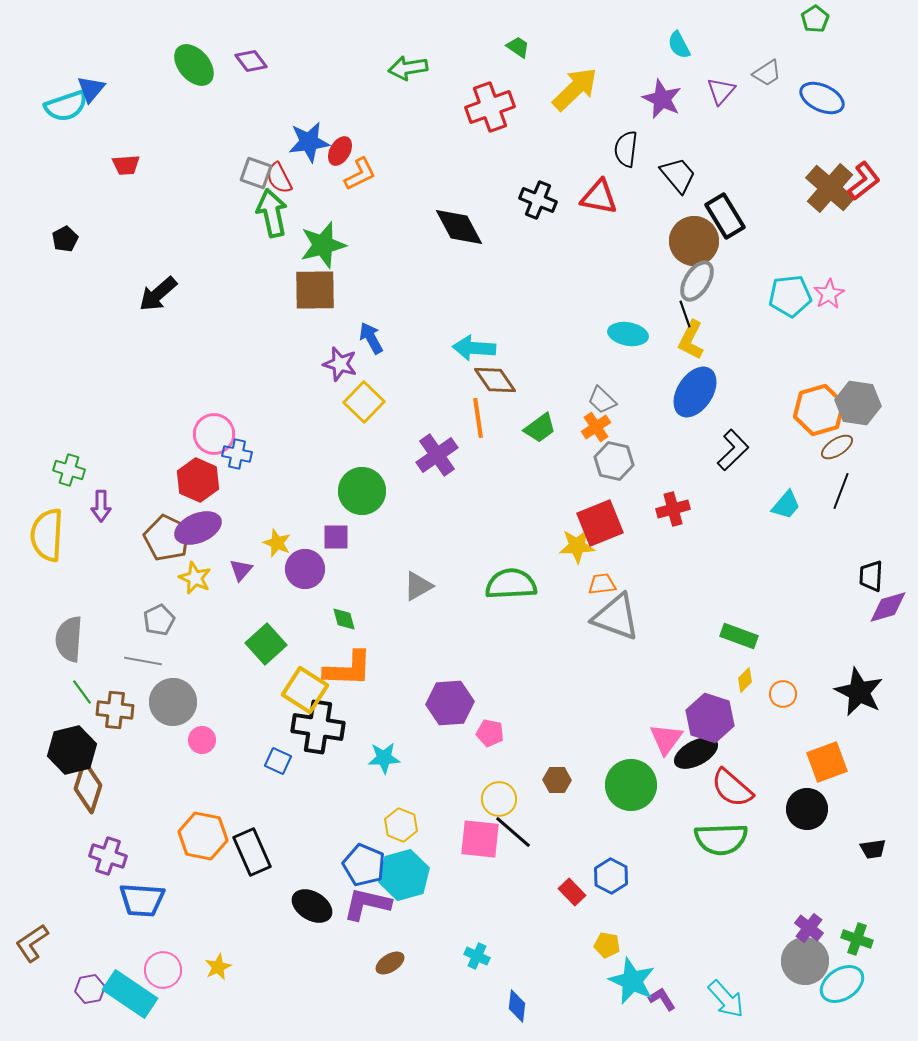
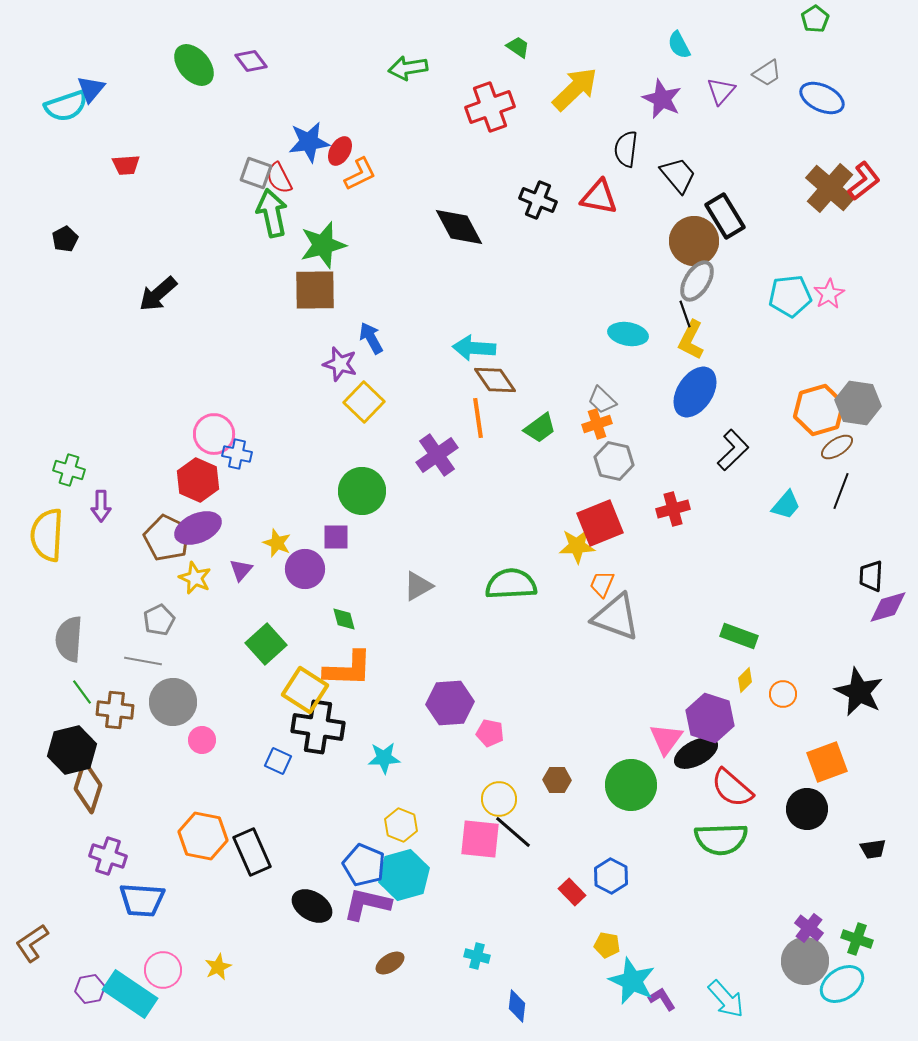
orange cross at (596, 427): moved 1 px right, 3 px up; rotated 16 degrees clockwise
orange trapezoid at (602, 584): rotated 60 degrees counterclockwise
cyan cross at (477, 956): rotated 10 degrees counterclockwise
